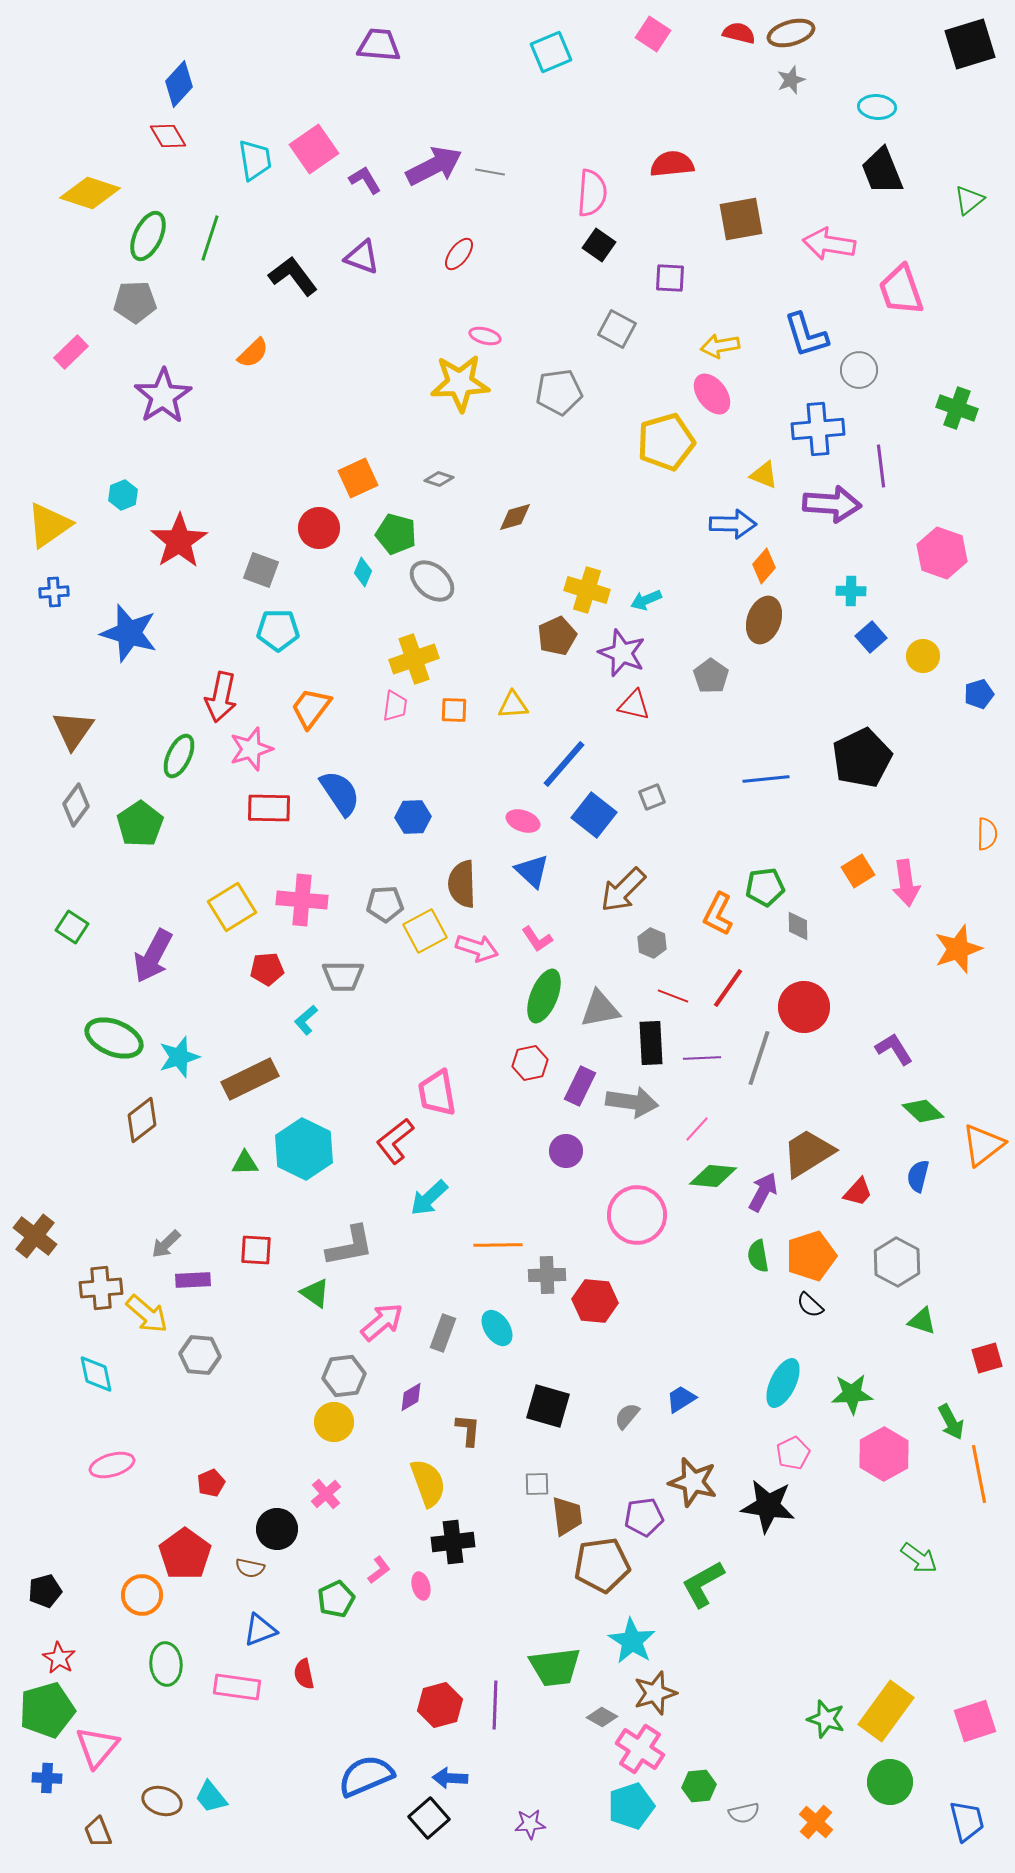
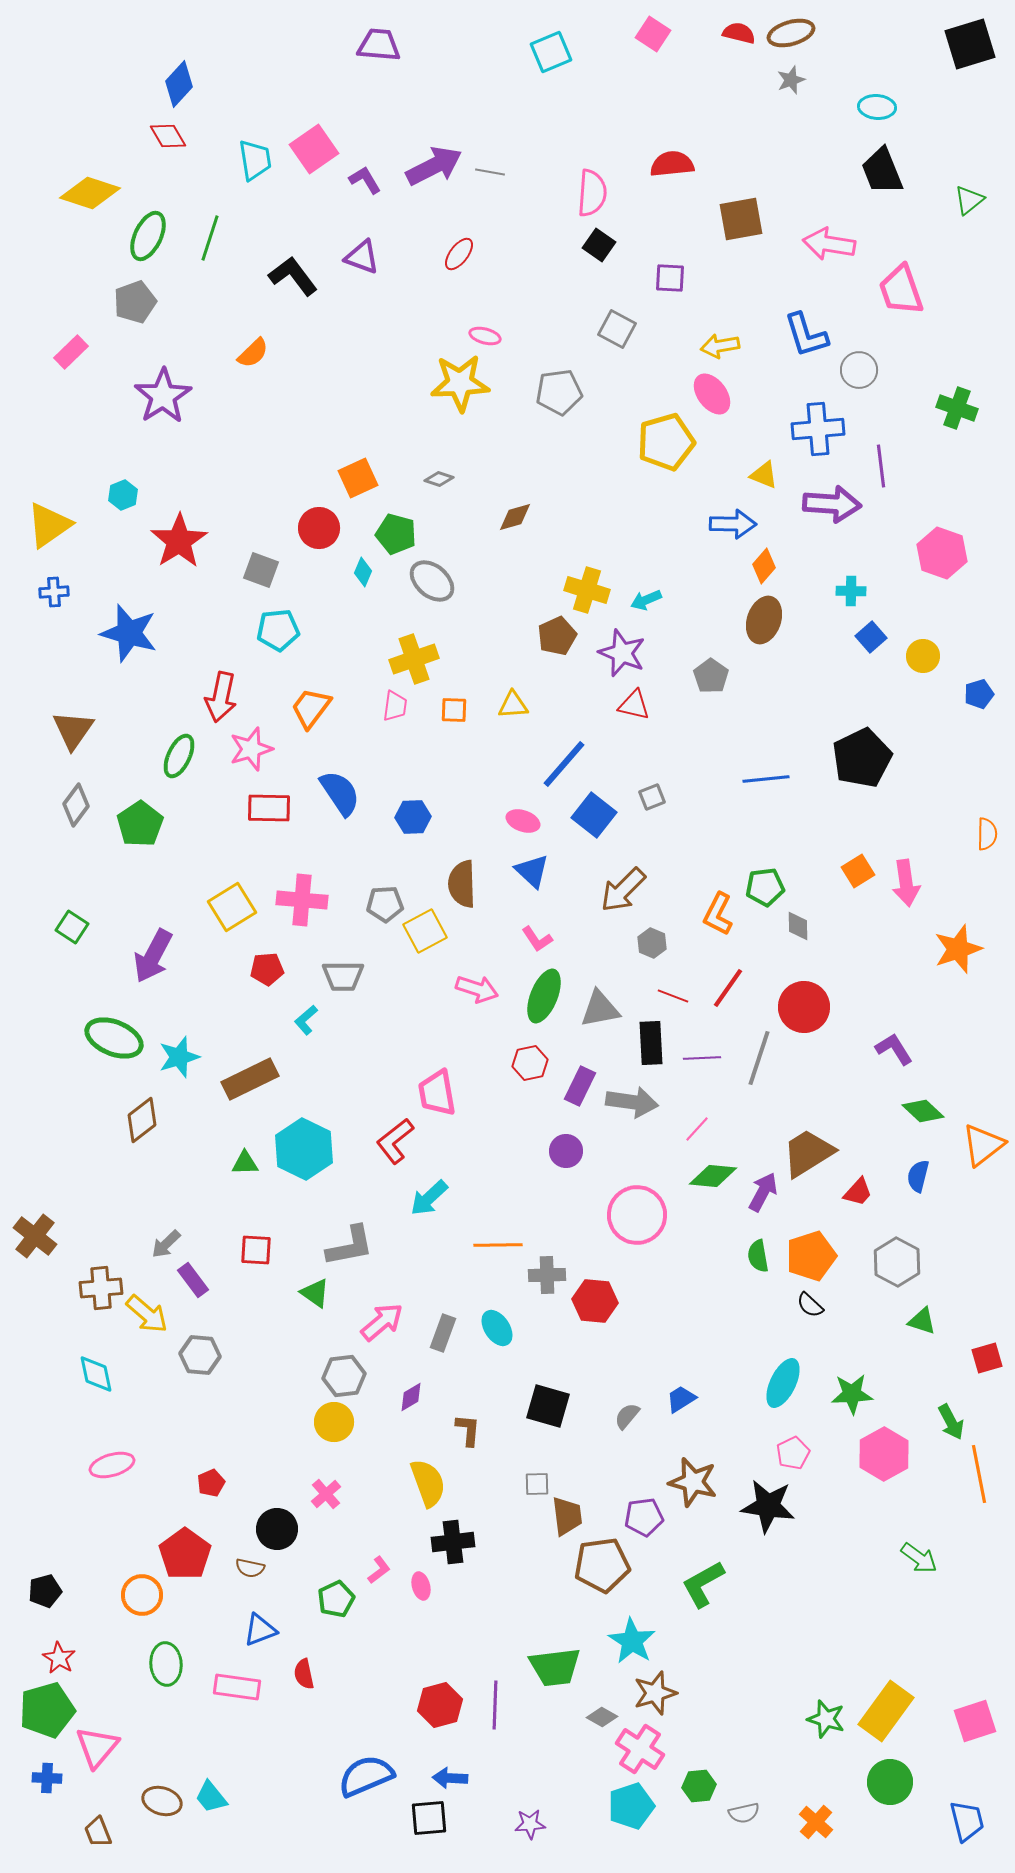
gray pentagon at (135, 302): rotated 18 degrees counterclockwise
cyan pentagon at (278, 630): rotated 6 degrees counterclockwise
pink arrow at (477, 948): moved 41 px down
purple rectangle at (193, 1280): rotated 56 degrees clockwise
black square at (429, 1818): rotated 36 degrees clockwise
